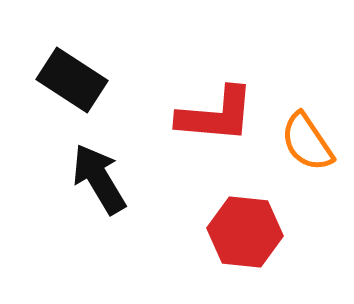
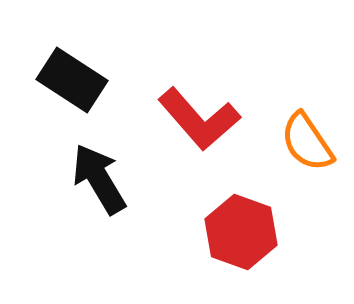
red L-shape: moved 17 px left, 4 px down; rotated 44 degrees clockwise
red hexagon: moved 4 px left; rotated 14 degrees clockwise
